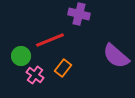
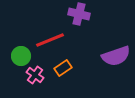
purple semicircle: rotated 60 degrees counterclockwise
orange rectangle: rotated 18 degrees clockwise
